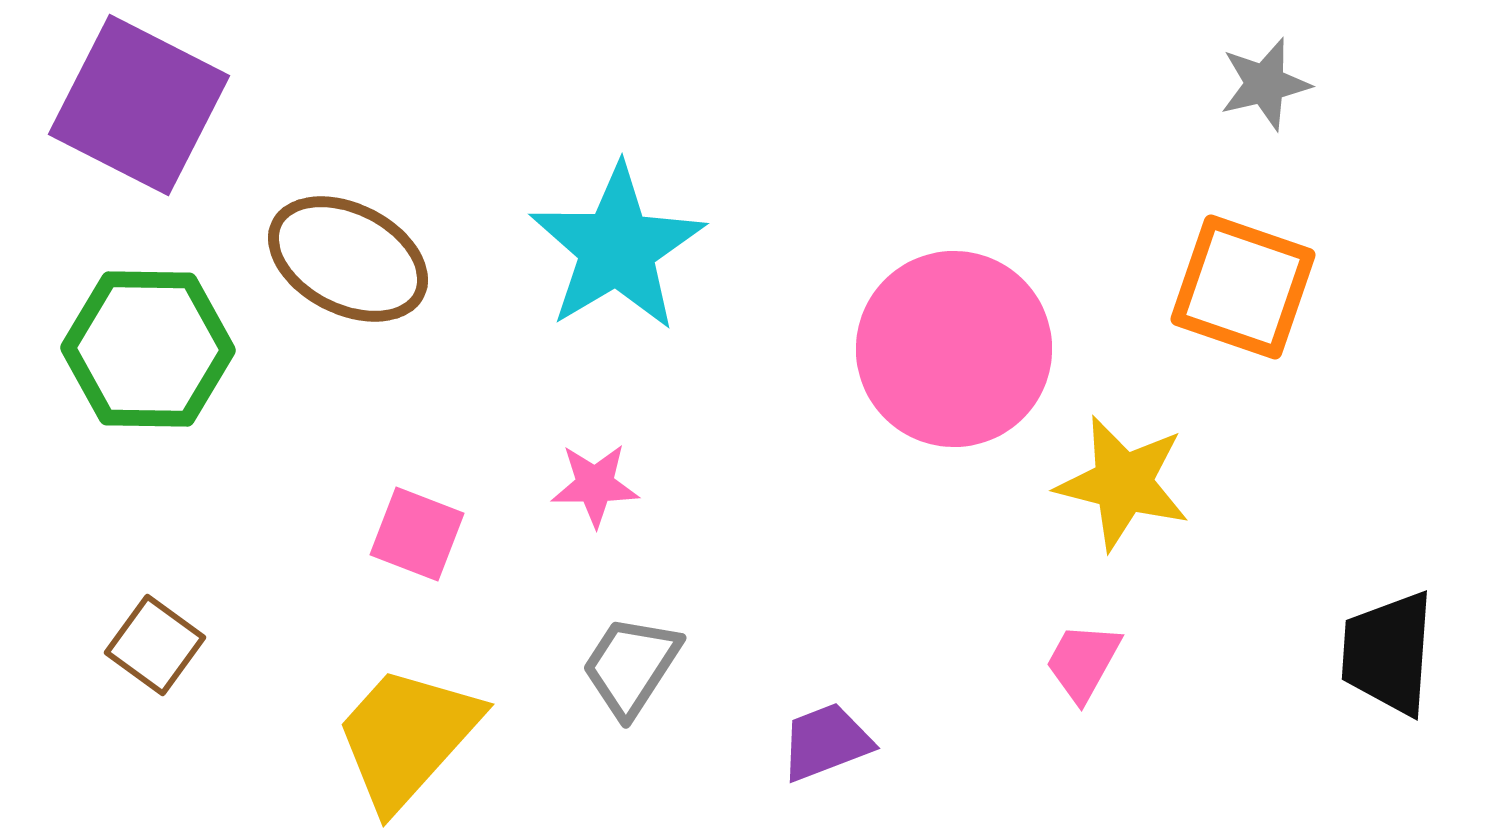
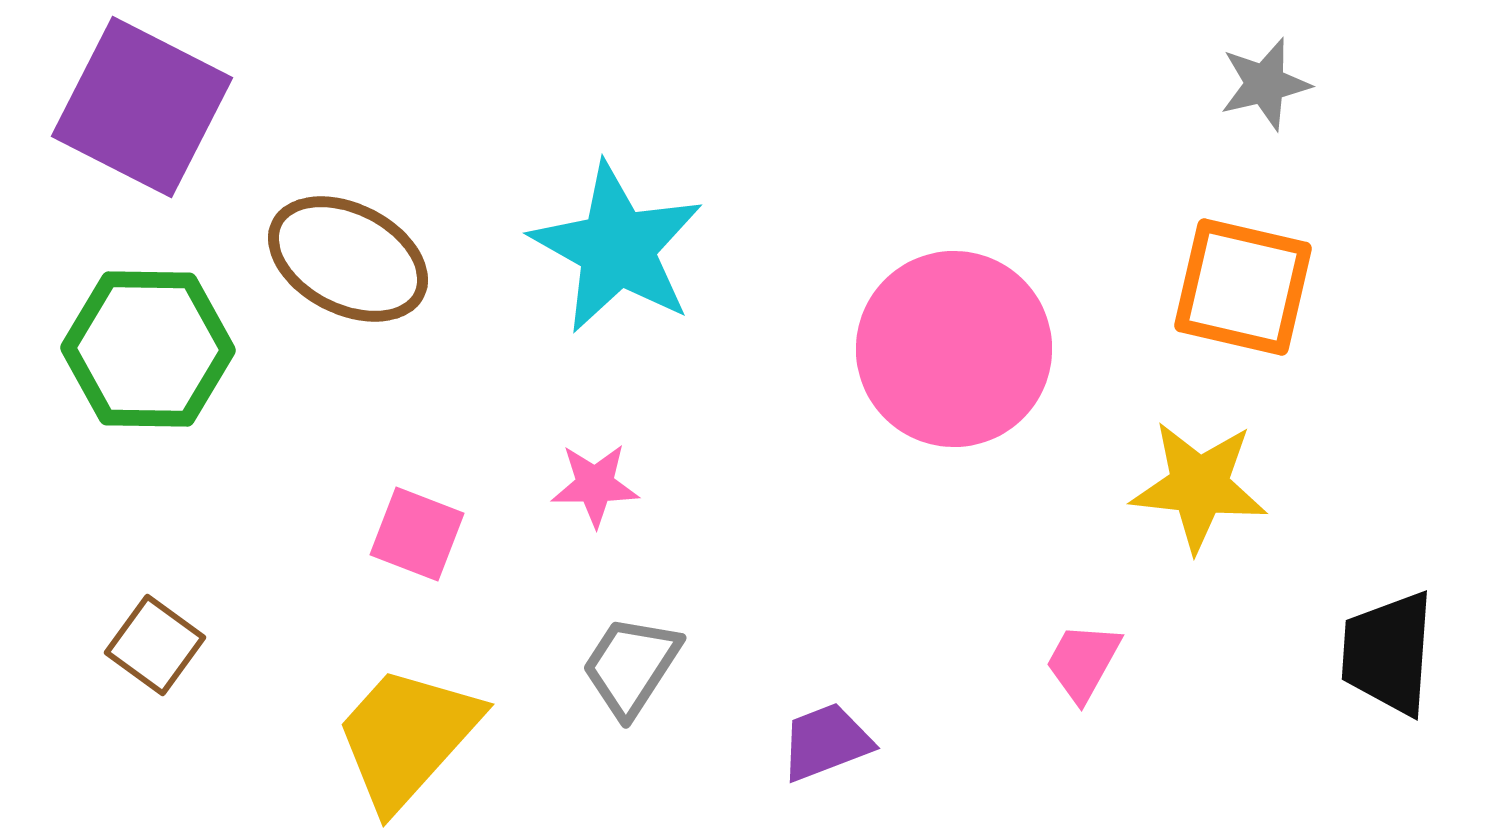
purple square: moved 3 px right, 2 px down
cyan star: rotated 12 degrees counterclockwise
orange square: rotated 6 degrees counterclockwise
yellow star: moved 76 px right, 3 px down; rotated 8 degrees counterclockwise
